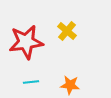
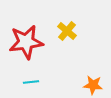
orange star: moved 23 px right
